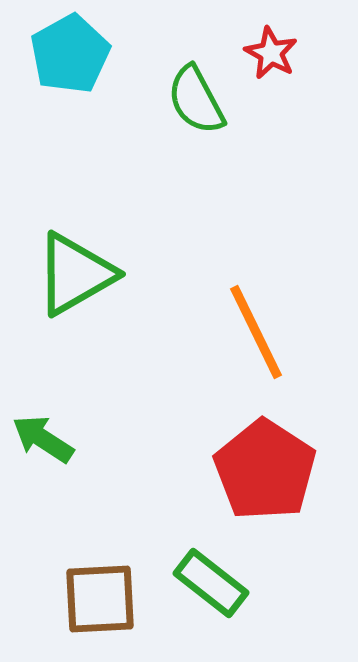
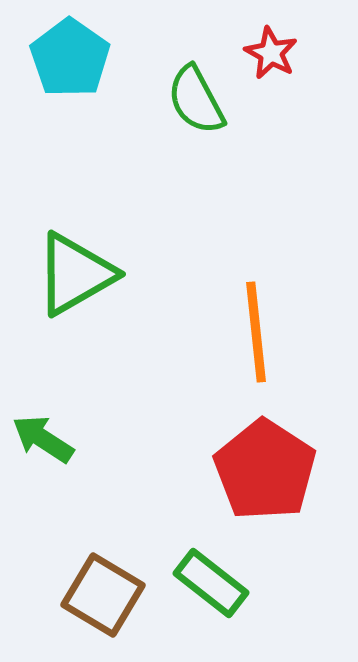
cyan pentagon: moved 4 px down; rotated 8 degrees counterclockwise
orange line: rotated 20 degrees clockwise
brown square: moved 3 px right, 4 px up; rotated 34 degrees clockwise
